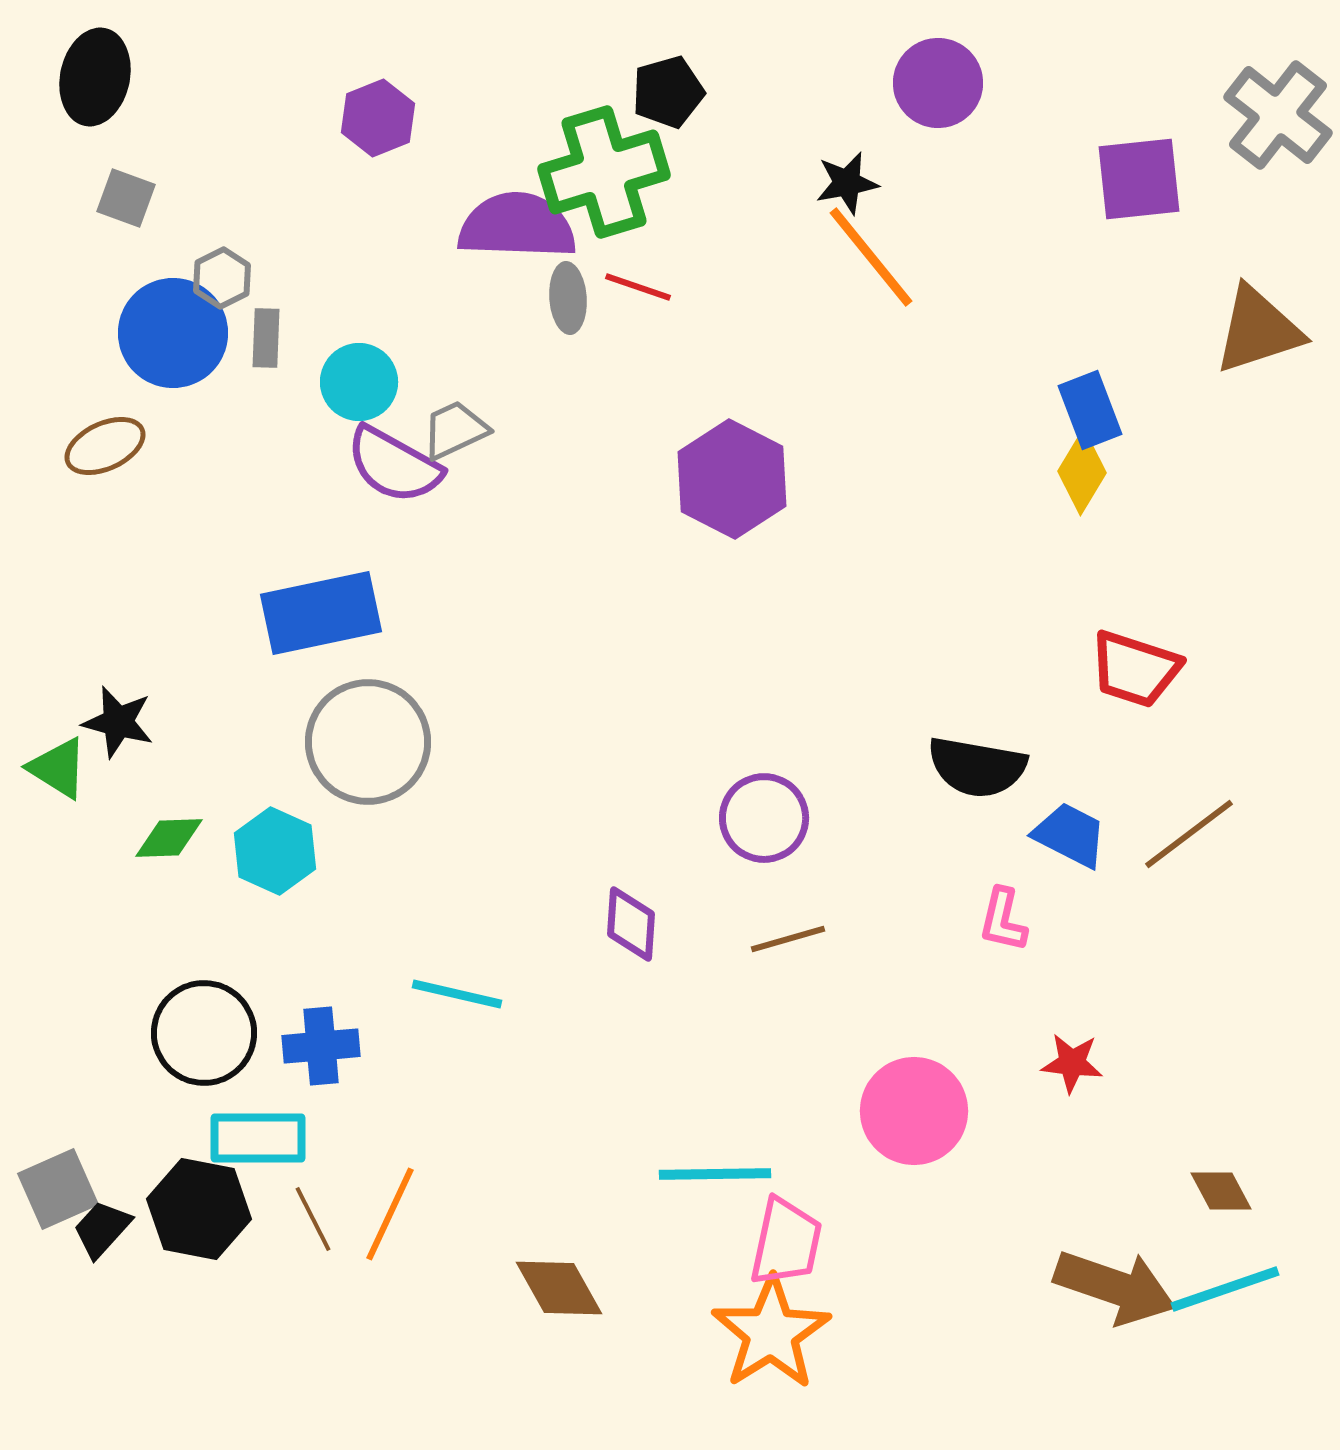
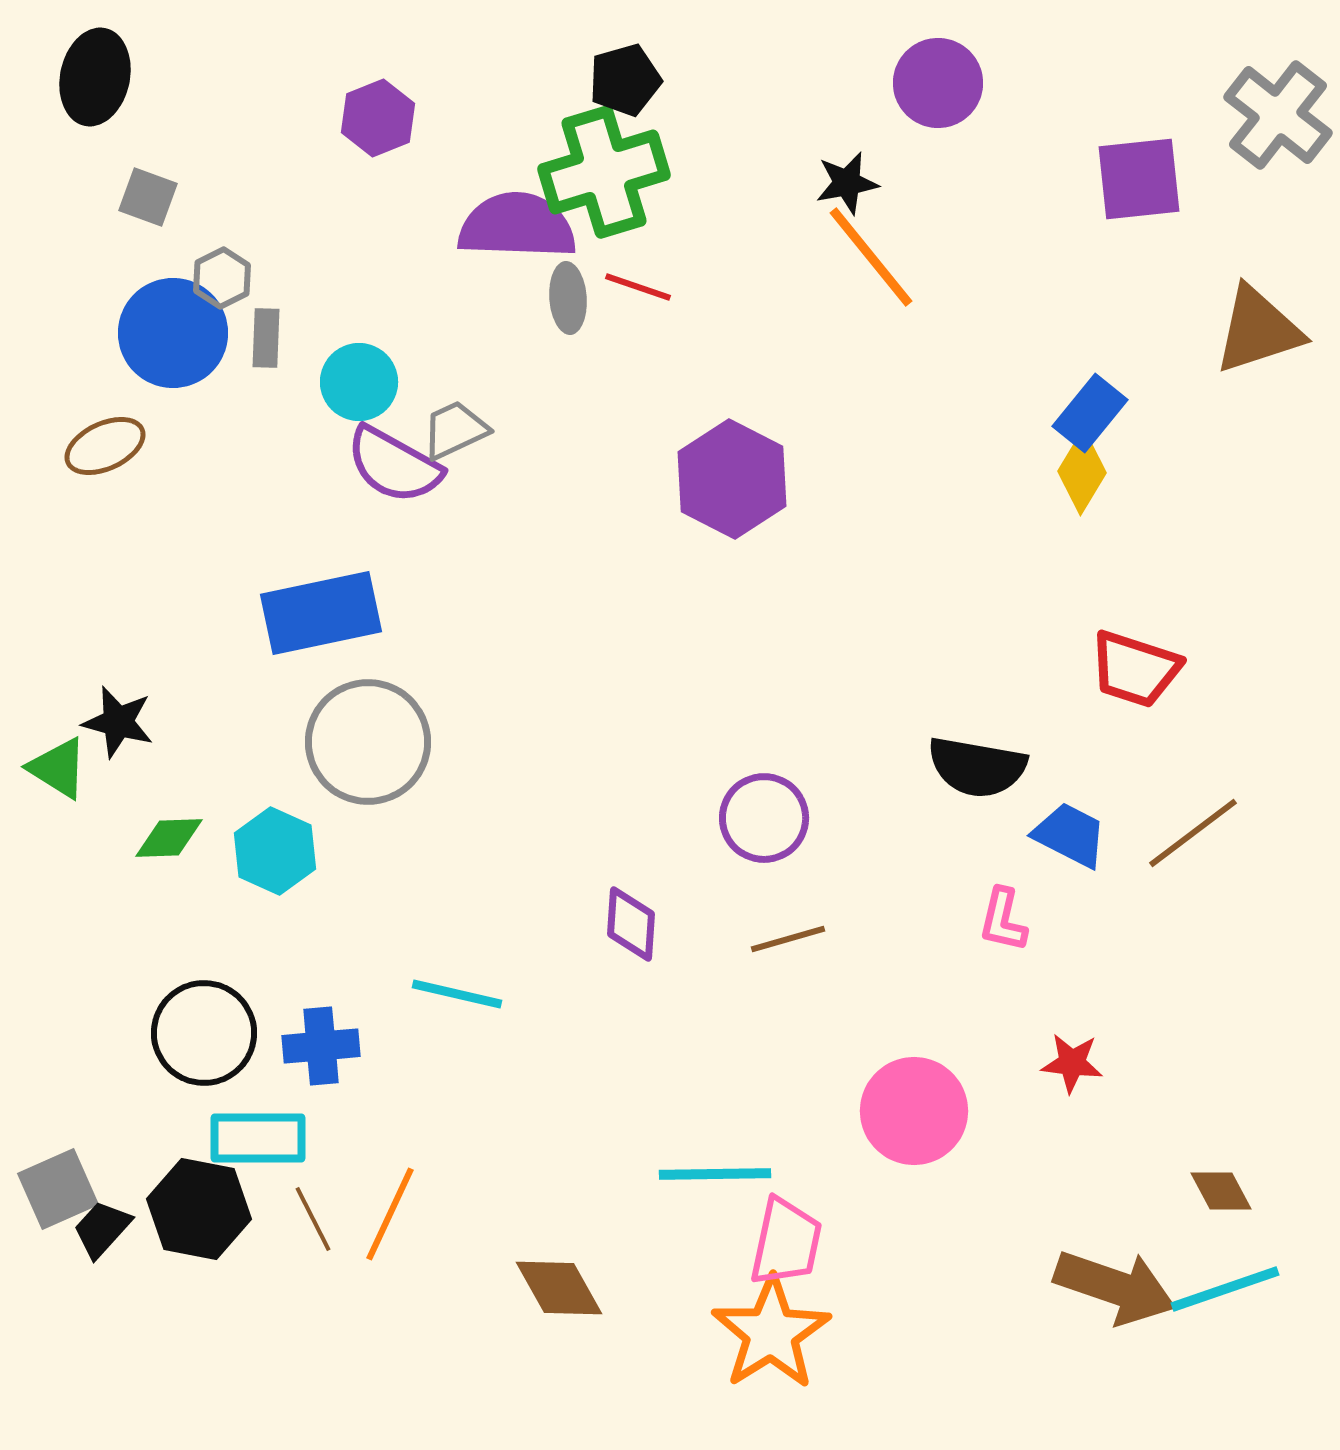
black pentagon at (668, 92): moved 43 px left, 12 px up
gray square at (126, 198): moved 22 px right, 1 px up
blue rectangle at (1090, 410): moved 3 px down; rotated 60 degrees clockwise
brown line at (1189, 834): moved 4 px right, 1 px up
